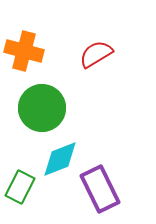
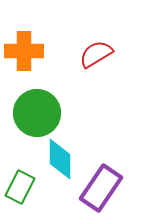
orange cross: rotated 15 degrees counterclockwise
green circle: moved 5 px left, 5 px down
cyan diamond: rotated 69 degrees counterclockwise
purple rectangle: moved 1 px right, 1 px up; rotated 60 degrees clockwise
